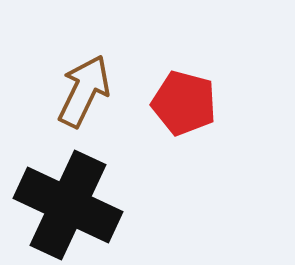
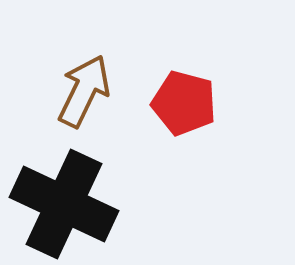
black cross: moved 4 px left, 1 px up
